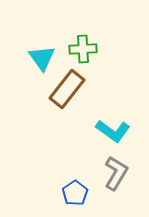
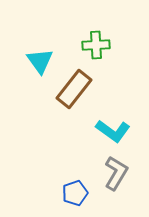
green cross: moved 13 px right, 4 px up
cyan triangle: moved 2 px left, 3 px down
brown rectangle: moved 7 px right
blue pentagon: rotated 15 degrees clockwise
